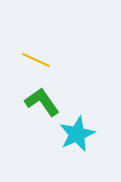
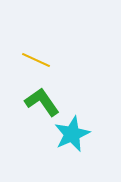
cyan star: moved 5 px left
